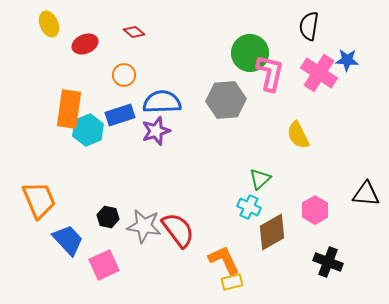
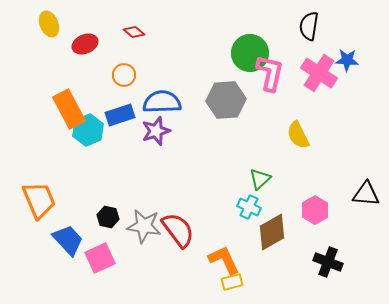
orange rectangle: rotated 36 degrees counterclockwise
pink square: moved 4 px left, 7 px up
